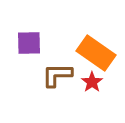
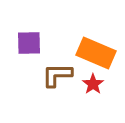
orange rectangle: rotated 12 degrees counterclockwise
red star: moved 1 px right, 2 px down
